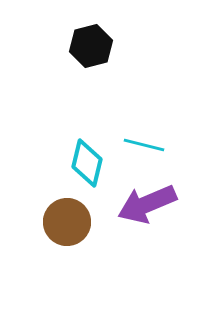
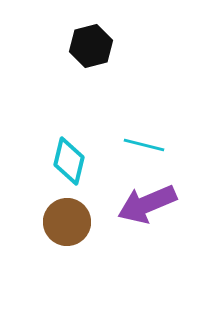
cyan diamond: moved 18 px left, 2 px up
